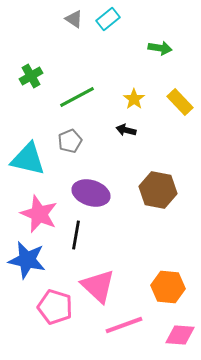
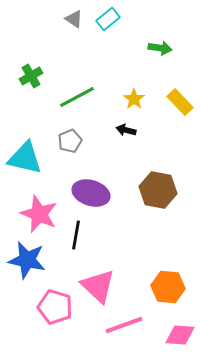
cyan triangle: moved 3 px left, 1 px up
